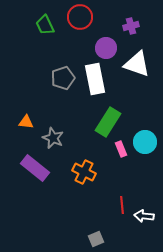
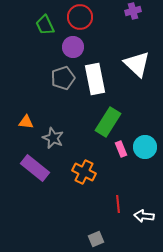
purple cross: moved 2 px right, 15 px up
purple circle: moved 33 px left, 1 px up
white triangle: rotated 24 degrees clockwise
cyan circle: moved 5 px down
red line: moved 4 px left, 1 px up
